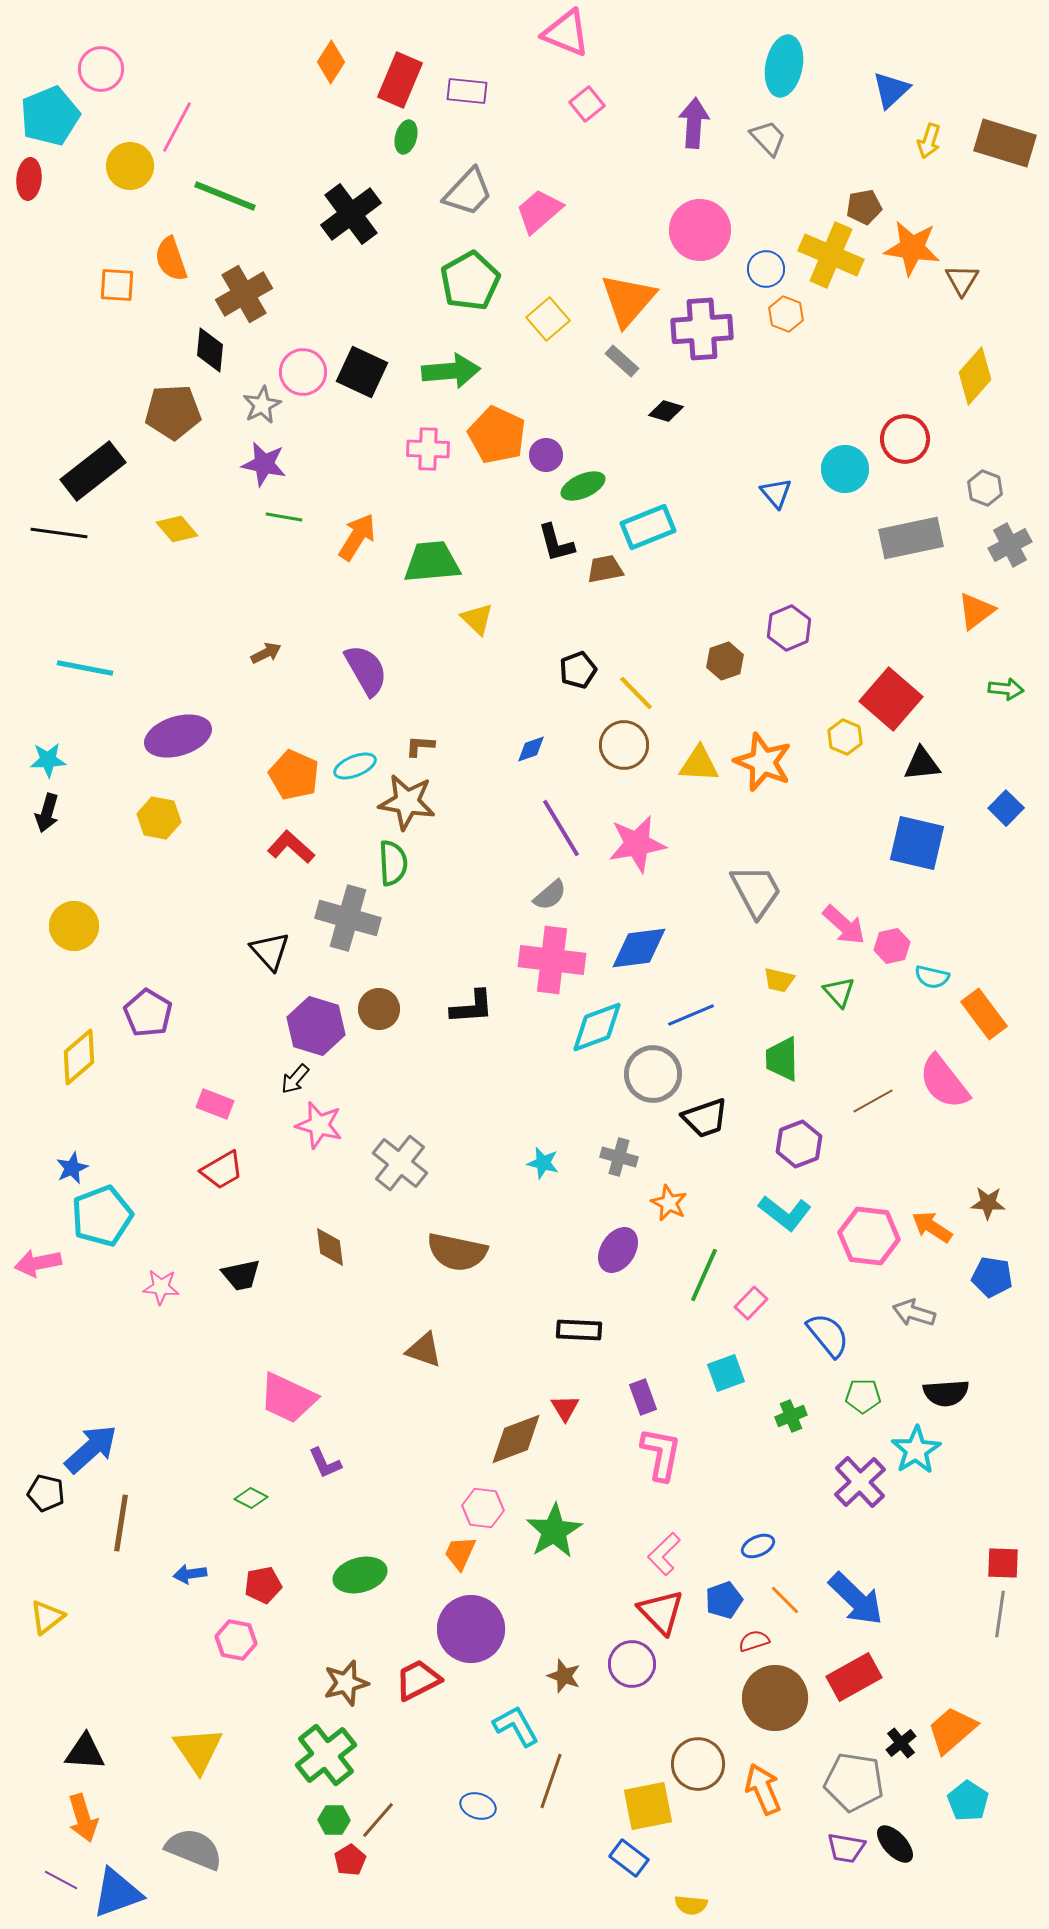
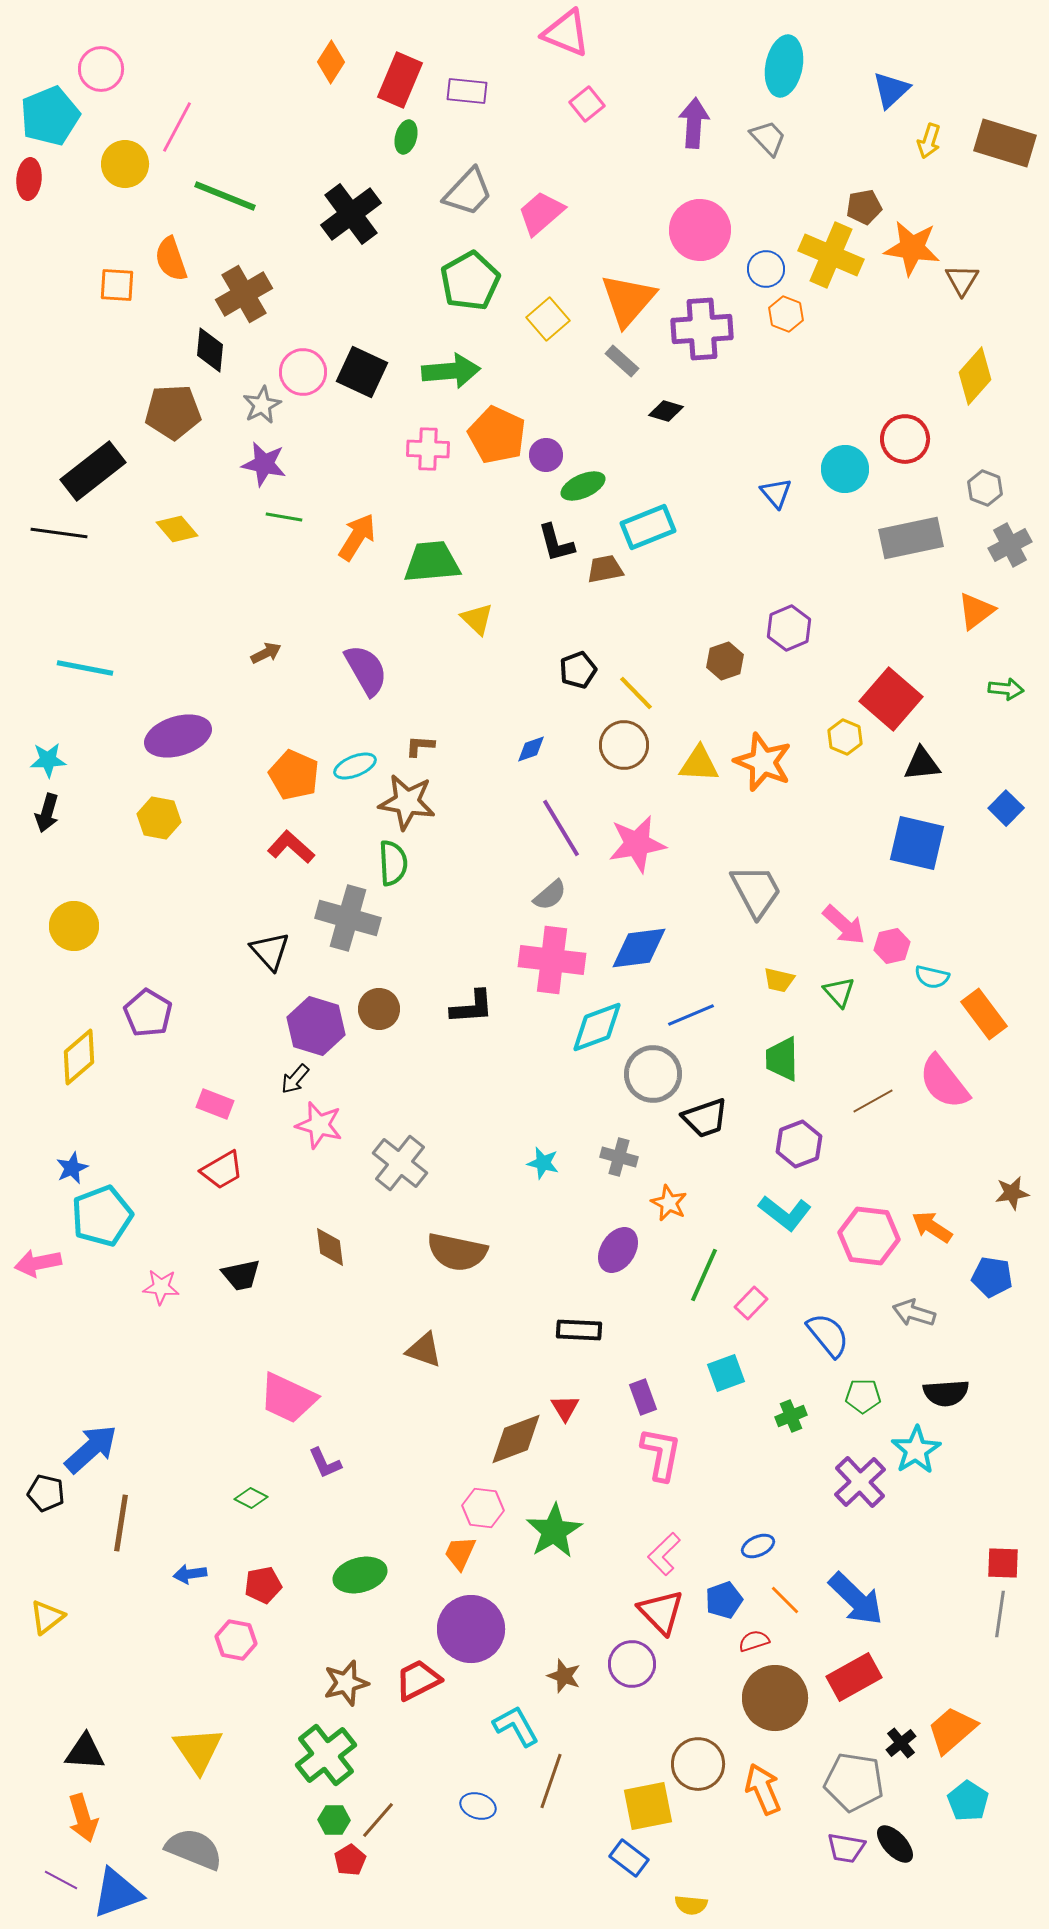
yellow circle at (130, 166): moved 5 px left, 2 px up
pink trapezoid at (539, 211): moved 2 px right, 2 px down
brown star at (988, 1203): moved 24 px right, 10 px up; rotated 12 degrees counterclockwise
